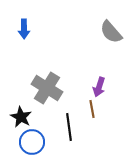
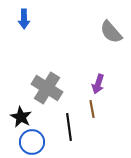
blue arrow: moved 10 px up
purple arrow: moved 1 px left, 3 px up
